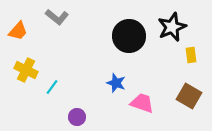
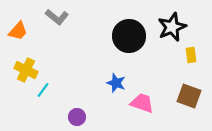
cyan line: moved 9 px left, 3 px down
brown square: rotated 10 degrees counterclockwise
